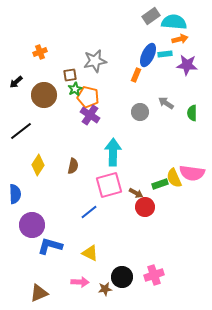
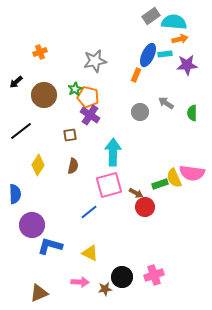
purple star: rotated 10 degrees counterclockwise
brown square: moved 60 px down
